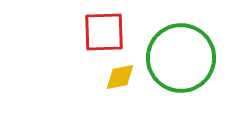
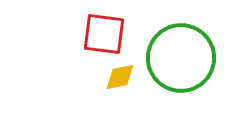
red square: moved 2 px down; rotated 9 degrees clockwise
